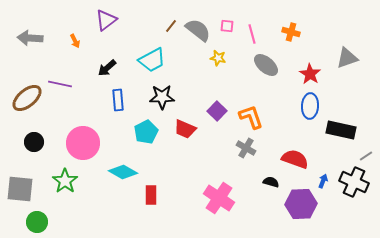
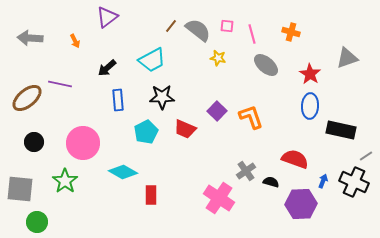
purple triangle: moved 1 px right, 3 px up
gray cross: moved 23 px down; rotated 24 degrees clockwise
